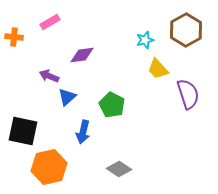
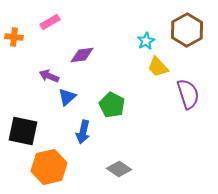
brown hexagon: moved 1 px right
cyan star: moved 1 px right, 1 px down; rotated 12 degrees counterclockwise
yellow trapezoid: moved 2 px up
